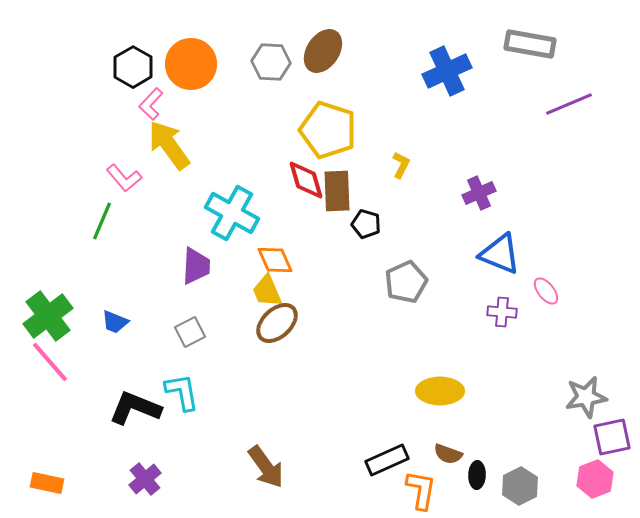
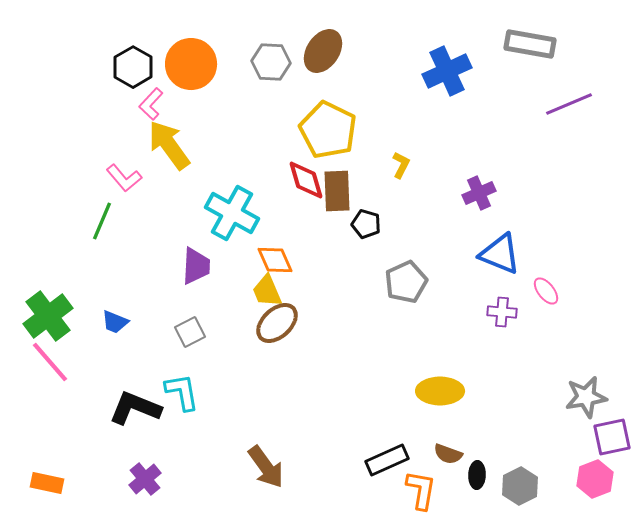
yellow pentagon at (328, 130): rotated 8 degrees clockwise
